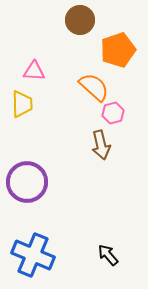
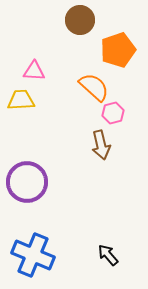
yellow trapezoid: moved 1 px left, 4 px up; rotated 92 degrees counterclockwise
